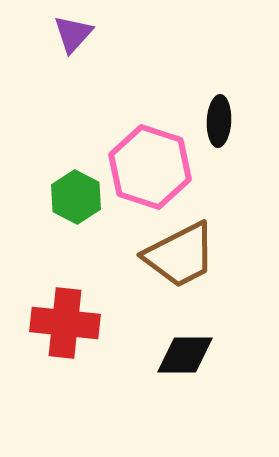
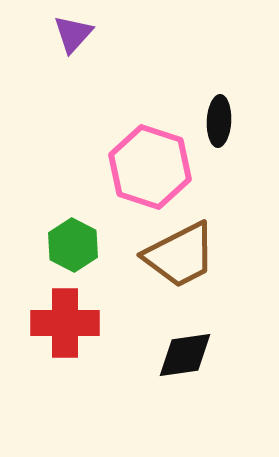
green hexagon: moved 3 px left, 48 px down
red cross: rotated 6 degrees counterclockwise
black diamond: rotated 8 degrees counterclockwise
